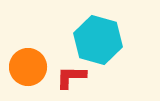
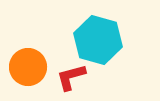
red L-shape: rotated 16 degrees counterclockwise
